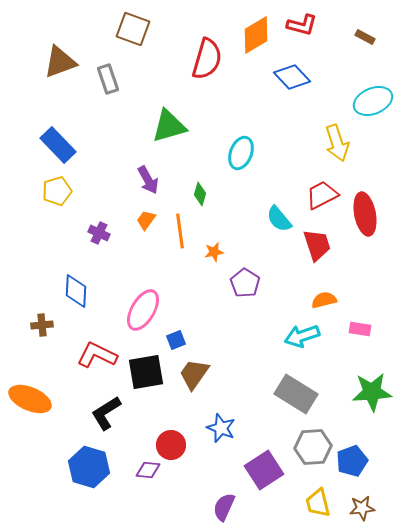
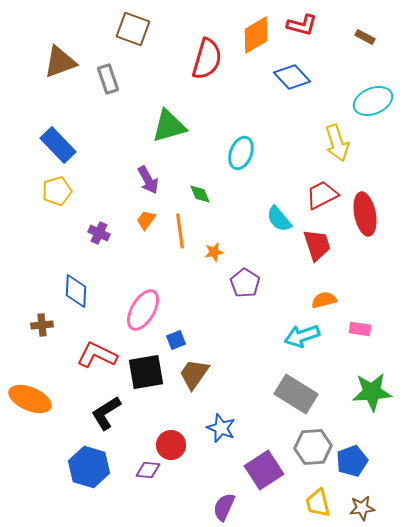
green diamond at (200, 194): rotated 40 degrees counterclockwise
